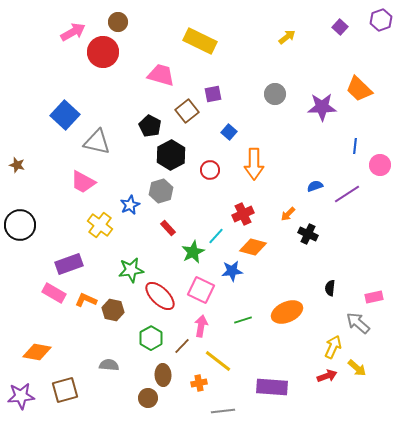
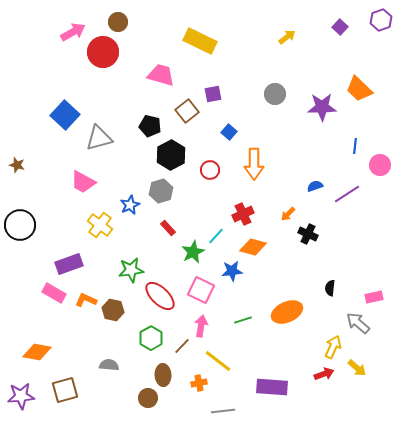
black pentagon at (150, 126): rotated 15 degrees counterclockwise
gray triangle at (97, 142): moved 2 px right, 4 px up; rotated 28 degrees counterclockwise
red arrow at (327, 376): moved 3 px left, 2 px up
